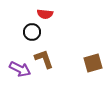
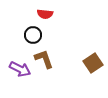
black circle: moved 1 px right, 3 px down
brown square: rotated 18 degrees counterclockwise
